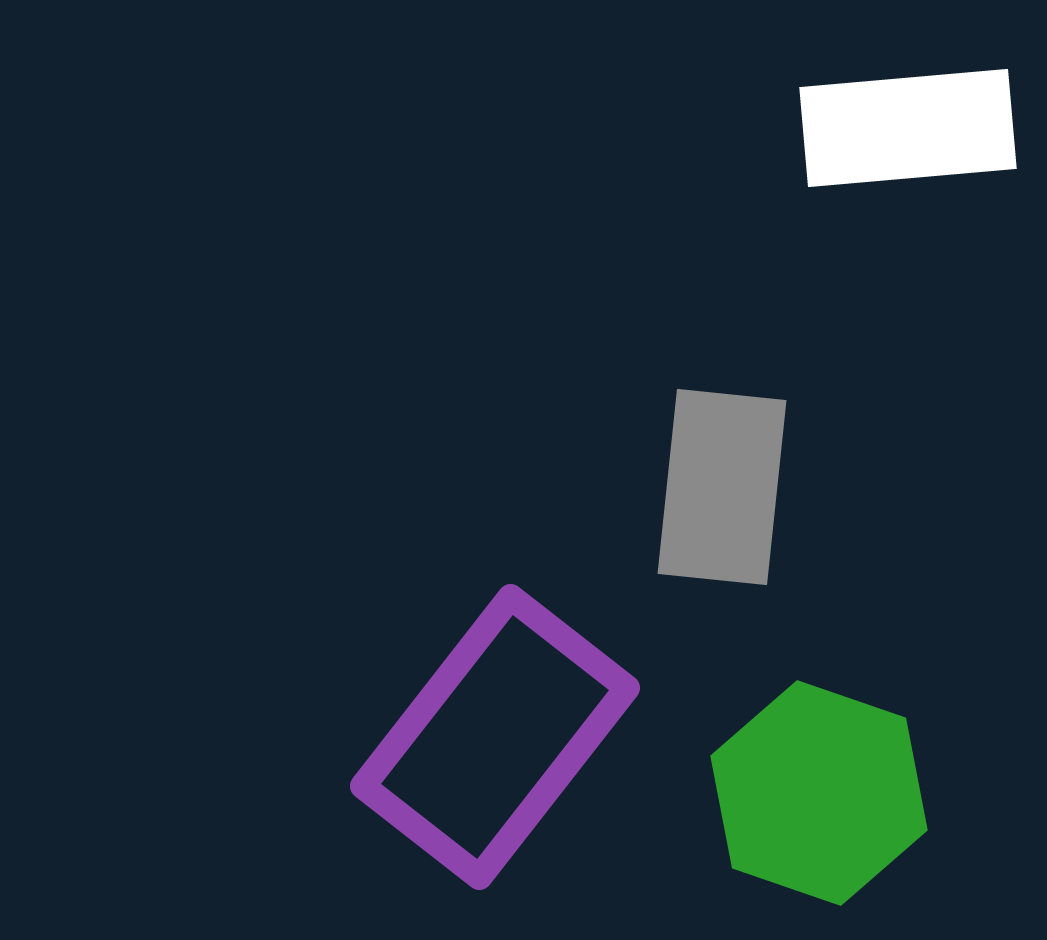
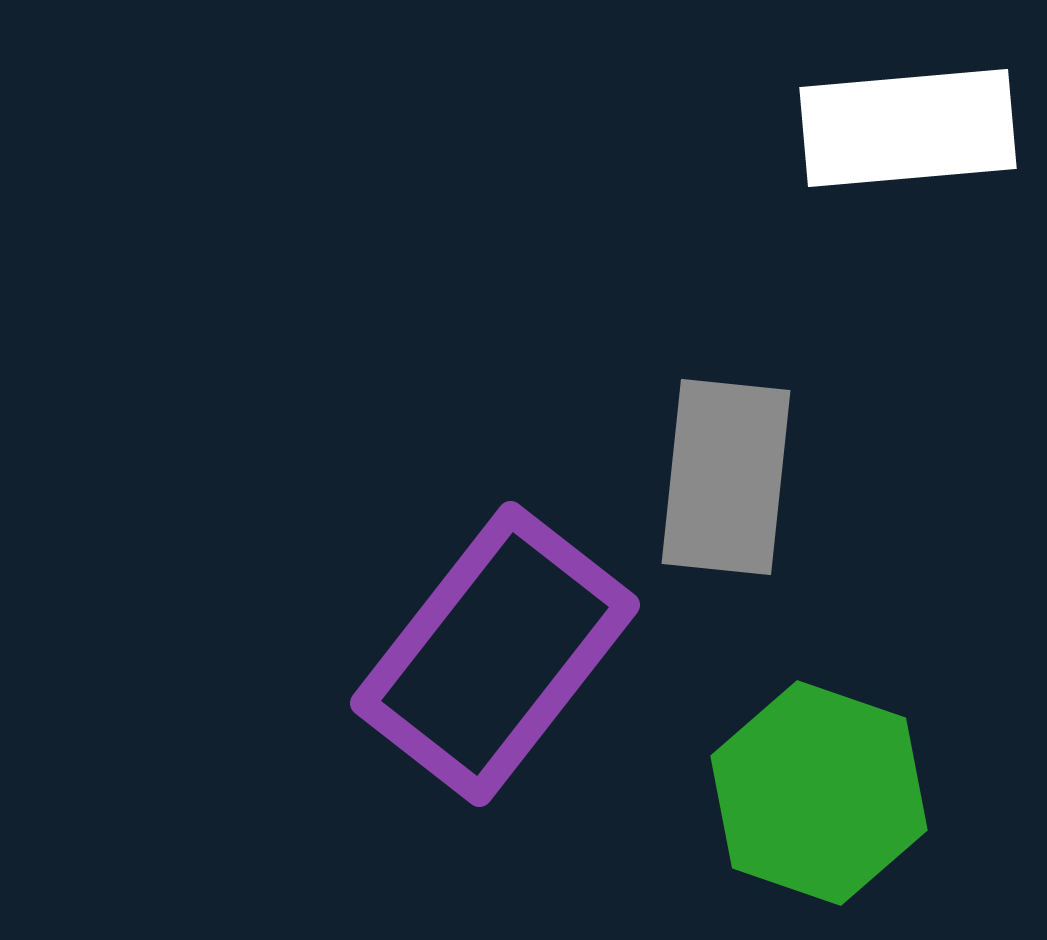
gray rectangle: moved 4 px right, 10 px up
purple rectangle: moved 83 px up
